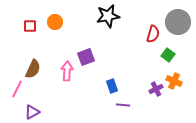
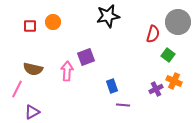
orange circle: moved 2 px left
brown semicircle: rotated 78 degrees clockwise
